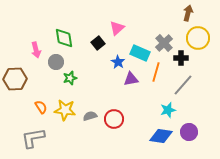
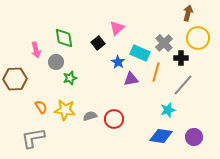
purple circle: moved 5 px right, 5 px down
